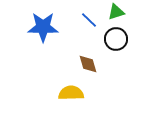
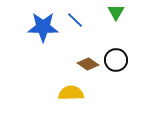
green triangle: rotated 42 degrees counterclockwise
blue line: moved 14 px left
black circle: moved 21 px down
brown diamond: rotated 40 degrees counterclockwise
